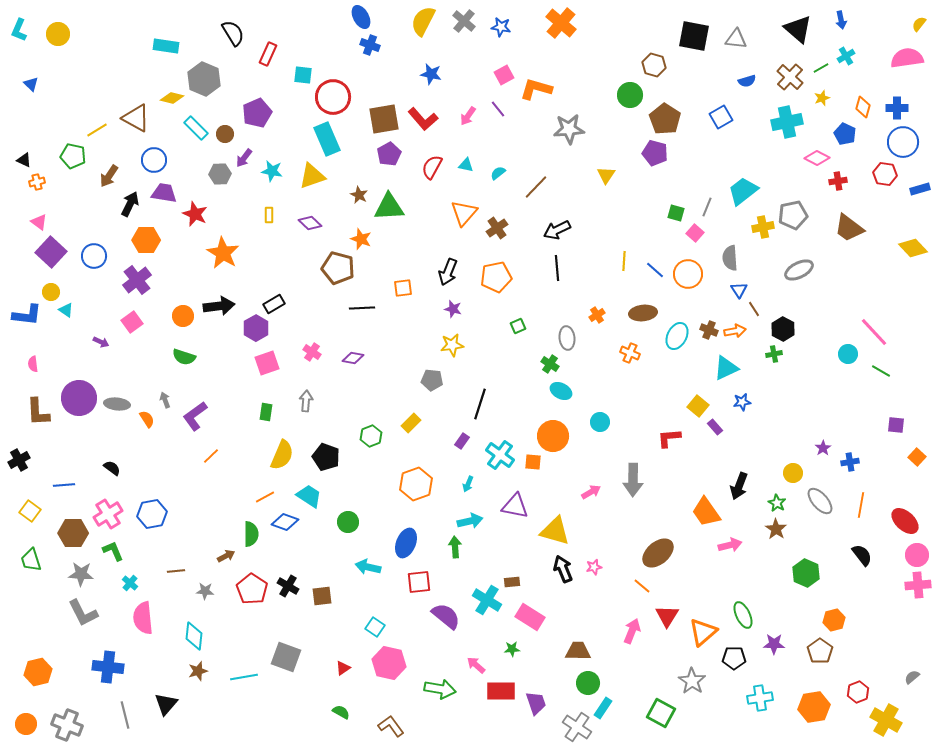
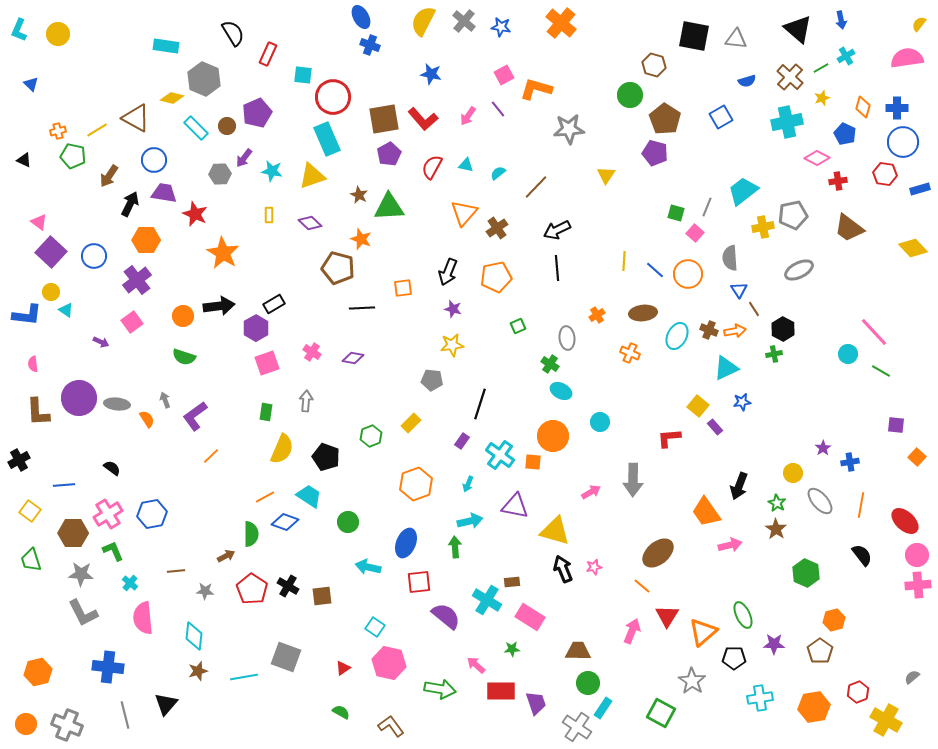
brown circle at (225, 134): moved 2 px right, 8 px up
orange cross at (37, 182): moved 21 px right, 51 px up
yellow semicircle at (282, 455): moved 6 px up
